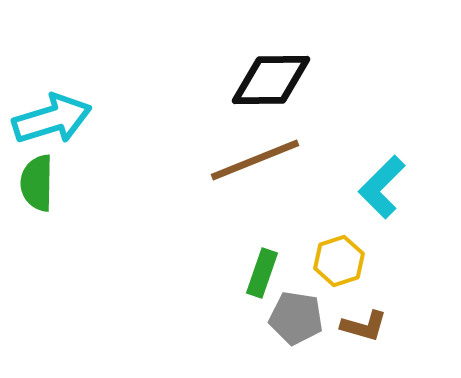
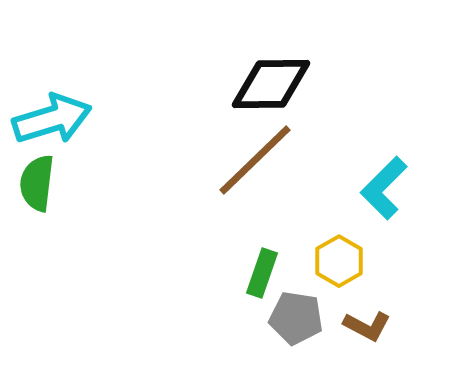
black diamond: moved 4 px down
brown line: rotated 22 degrees counterclockwise
green semicircle: rotated 6 degrees clockwise
cyan L-shape: moved 2 px right, 1 px down
yellow hexagon: rotated 12 degrees counterclockwise
brown L-shape: moved 3 px right; rotated 12 degrees clockwise
